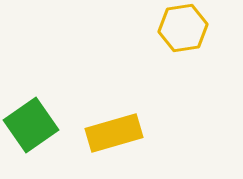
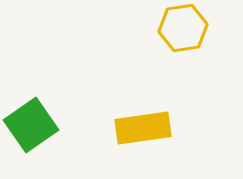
yellow rectangle: moved 29 px right, 5 px up; rotated 8 degrees clockwise
